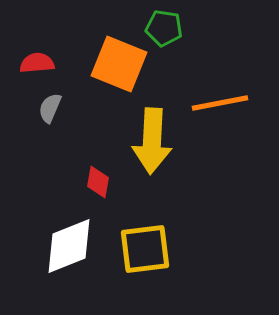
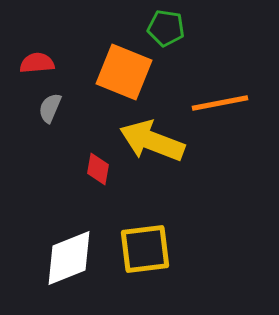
green pentagon: moved 2 px right
orange square: moved 5 px right, 8 px down
yellow arrow: rotated 108 degrees clockwise
red diamond: moved 13 px up
white diamond: moved 12 px down
